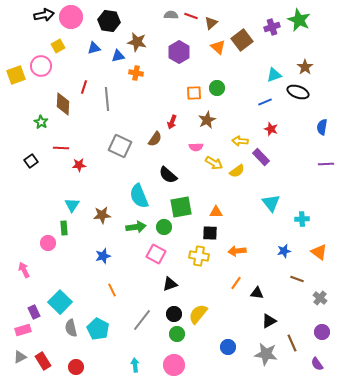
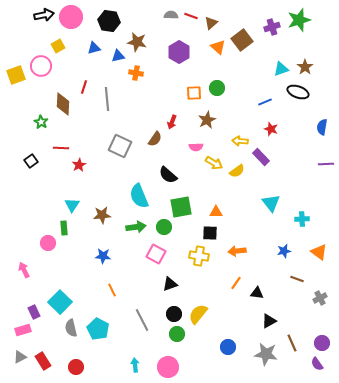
green star at (299, 20): rotated 30 degrees clockwise
cyan triangle at (274, 75): moved 7 px right, 6 px up
red star at (79, 165): rotated 24 degrees counterclockwise
blue star at (103, 256): rotated 21 degrees clockwise
gray cross at (320, 298): rotated 24 degrees clockwise
gray line at (142, 320): rotated 65 degrees counterclockwise
purple circle at (322, 332): moved 11 px down
pink circle at (174, 365): moved 6 px left, 2 px down
